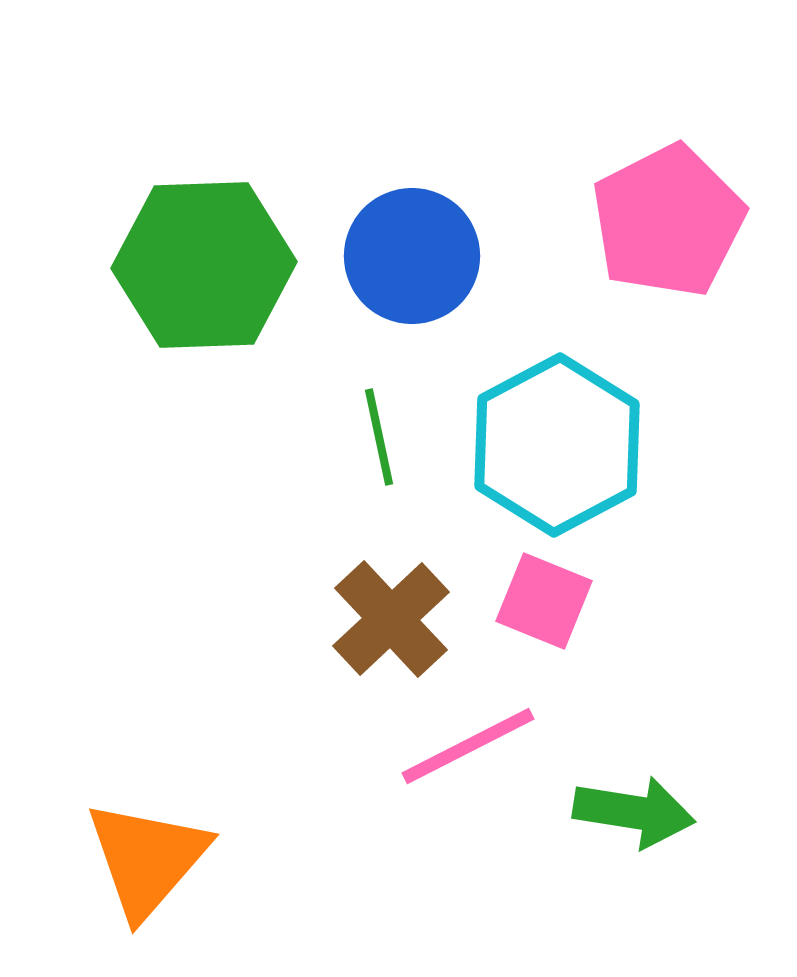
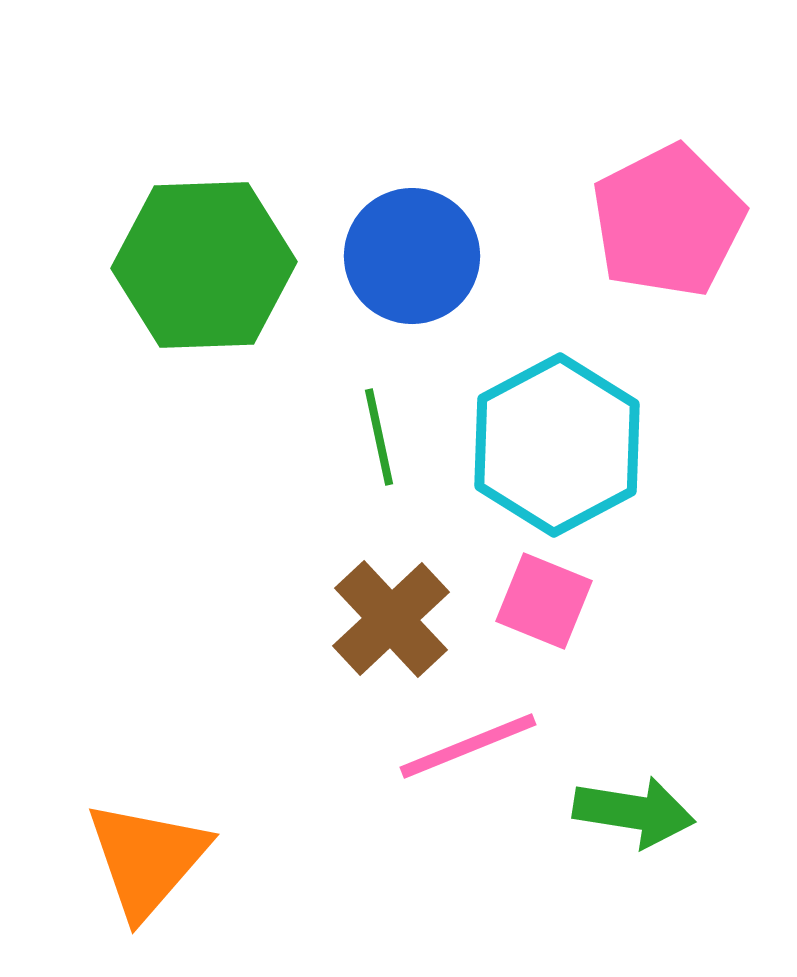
pink line: rotated 5 degrees clockwise
